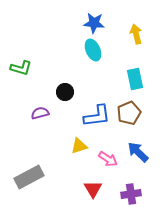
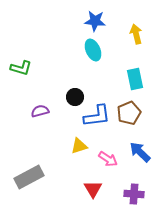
blue star: moved 1 px right, 2 px up
black circle: moved 10 px right, 5 px down
purple semicircle: moved 2 px up
blue arrow: moved 2 px right
purple cross: moved 3 px right; rotated 12 degrees clockwise
